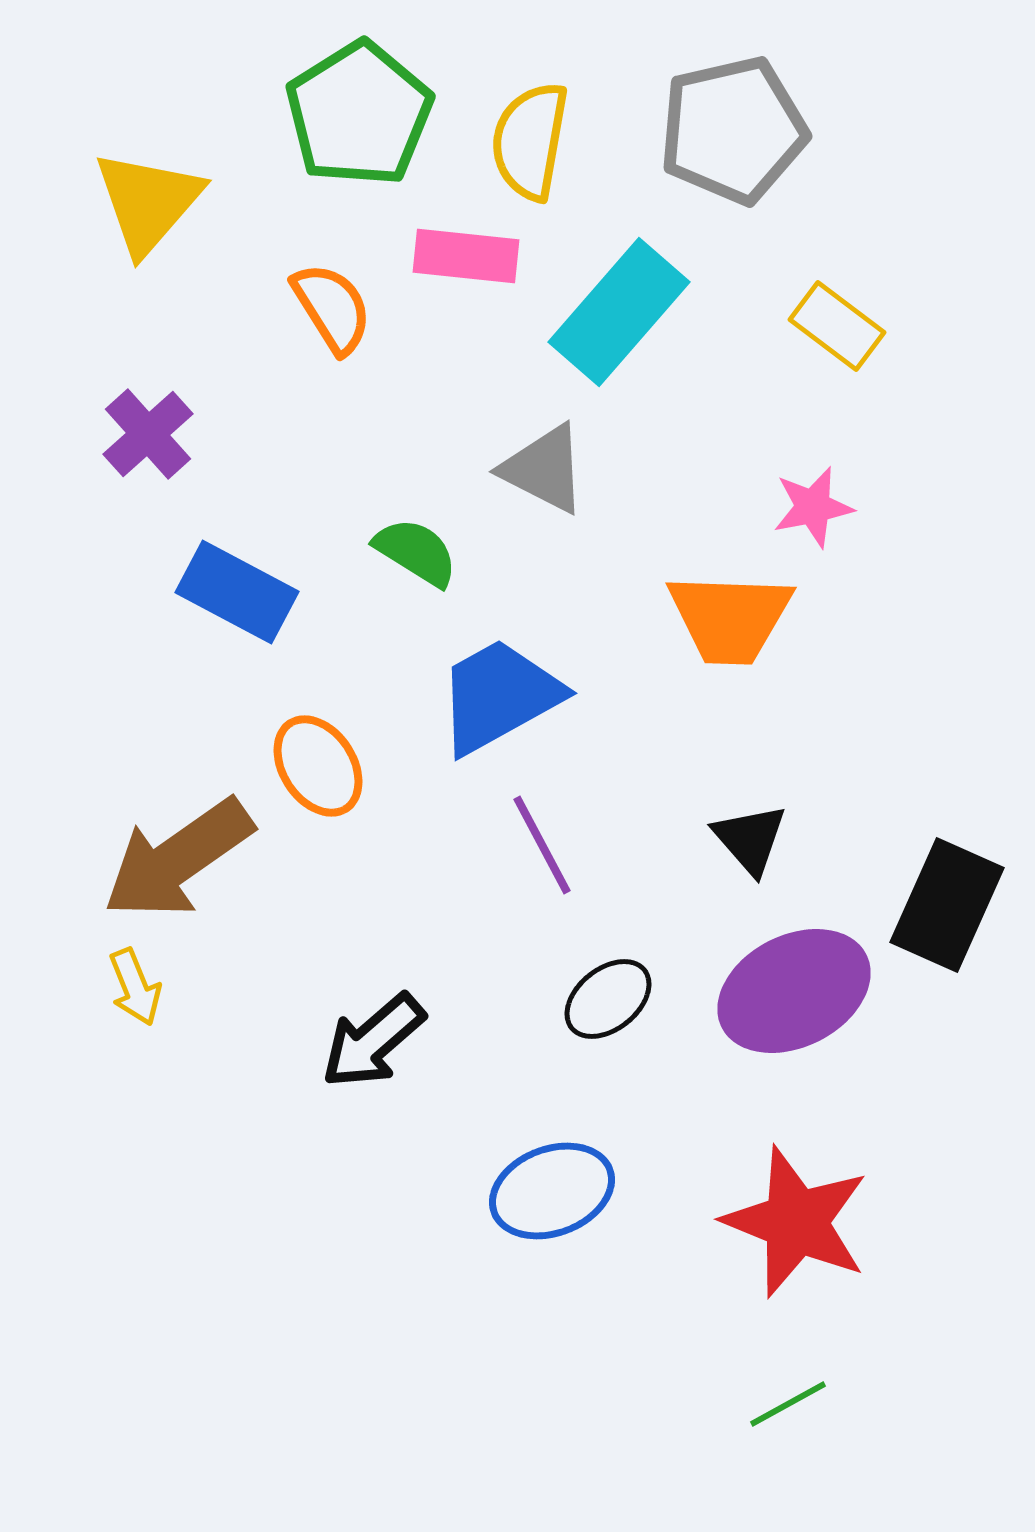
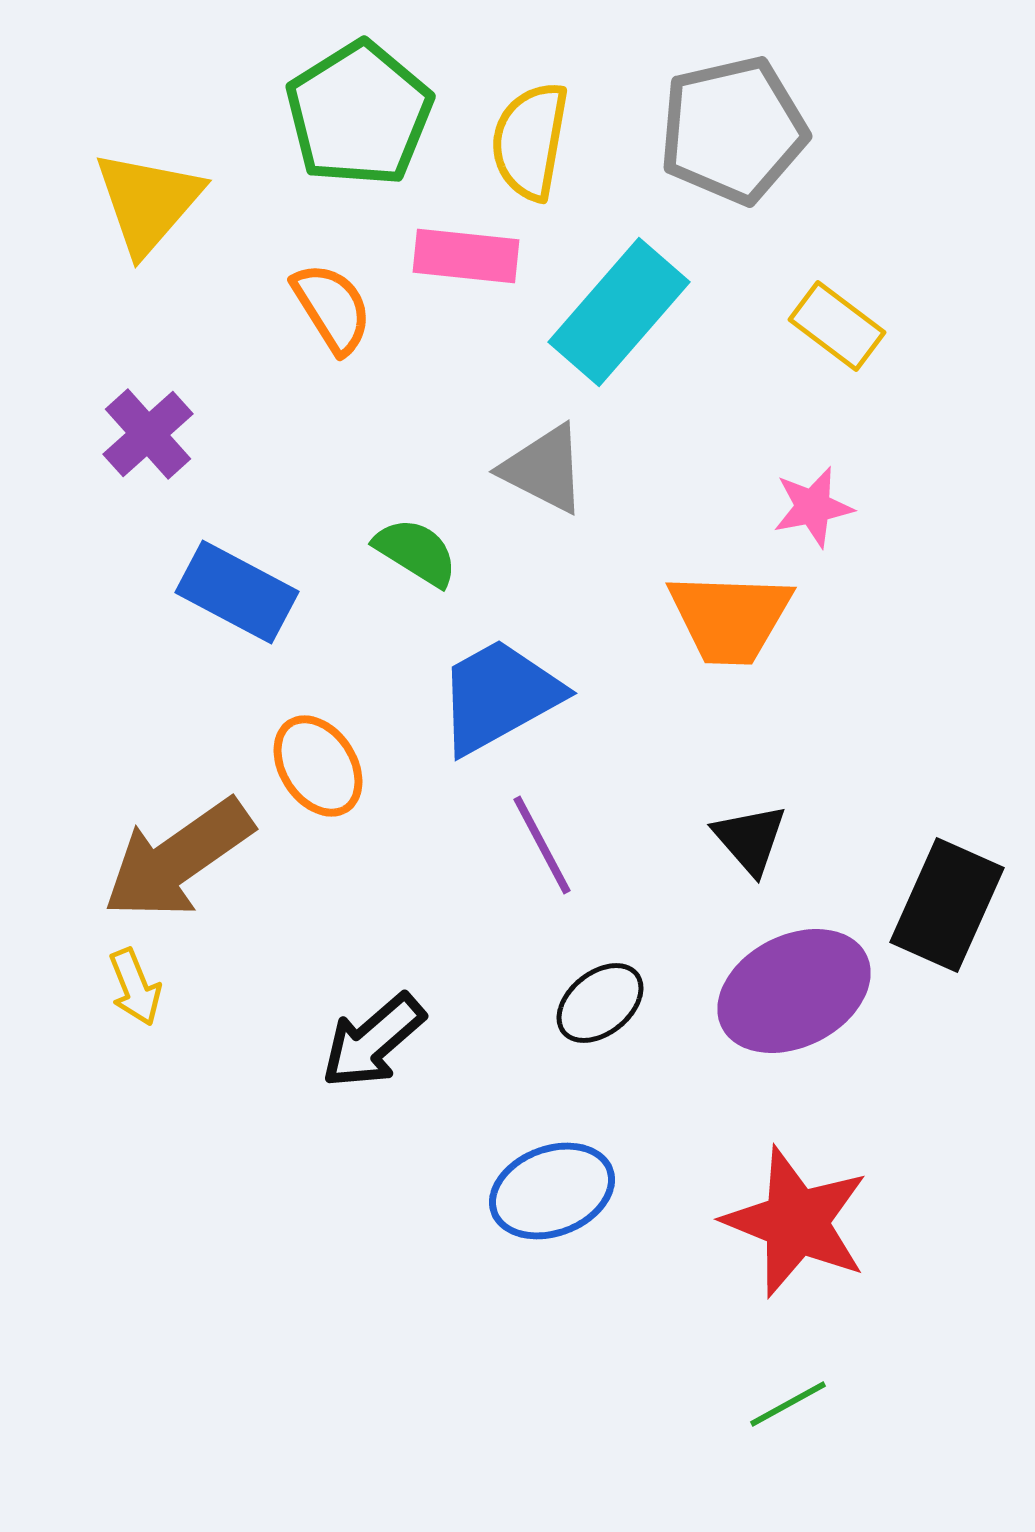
black ellipse: moved 8 px left, 4 px down
